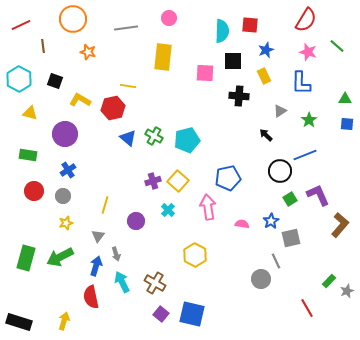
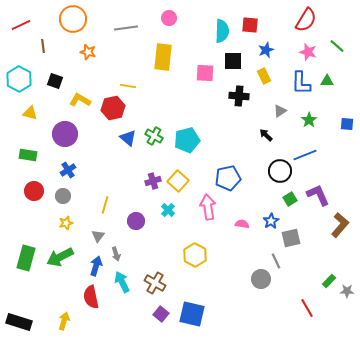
green triangle at (345, 99): moved 18 px left, 18 px up
gray star at (347, 291): rotated 24 degrees clockwise
